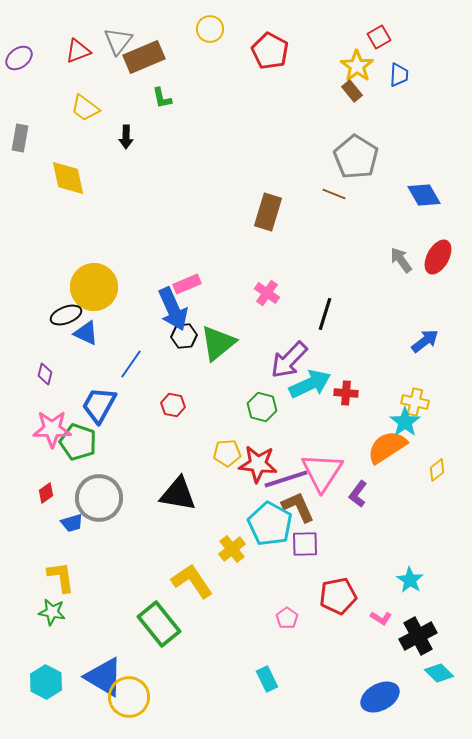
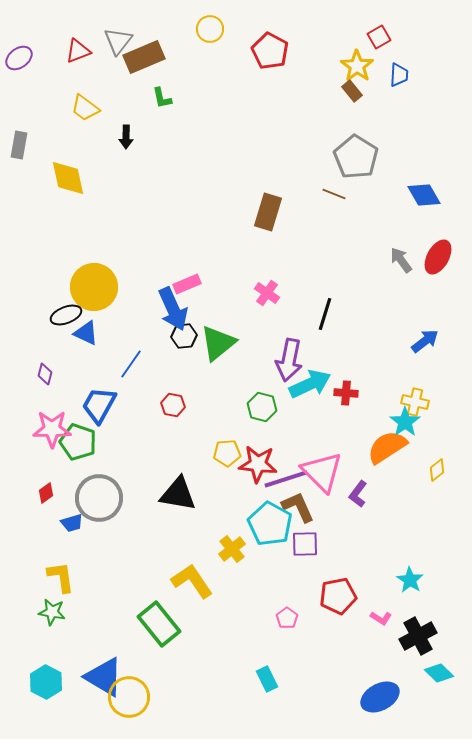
gray rectangle at (20, 138): moved 1 px left, 7 px down
purple arrow at (289, 360): rotated 33 degrees counterclockwise
pink triangle at (322, 472): rotated 18 degrees counterclockwise
